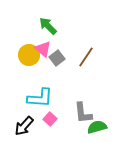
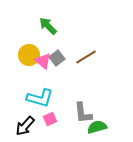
pink triangle: moved 12 px down
brown line: rotated 25 degrees clockwise
cyan L-shape: rotated 12 degrees clockwise
pink square: rotated 24 degrees clockwise
black arrow: moved 1 px right
